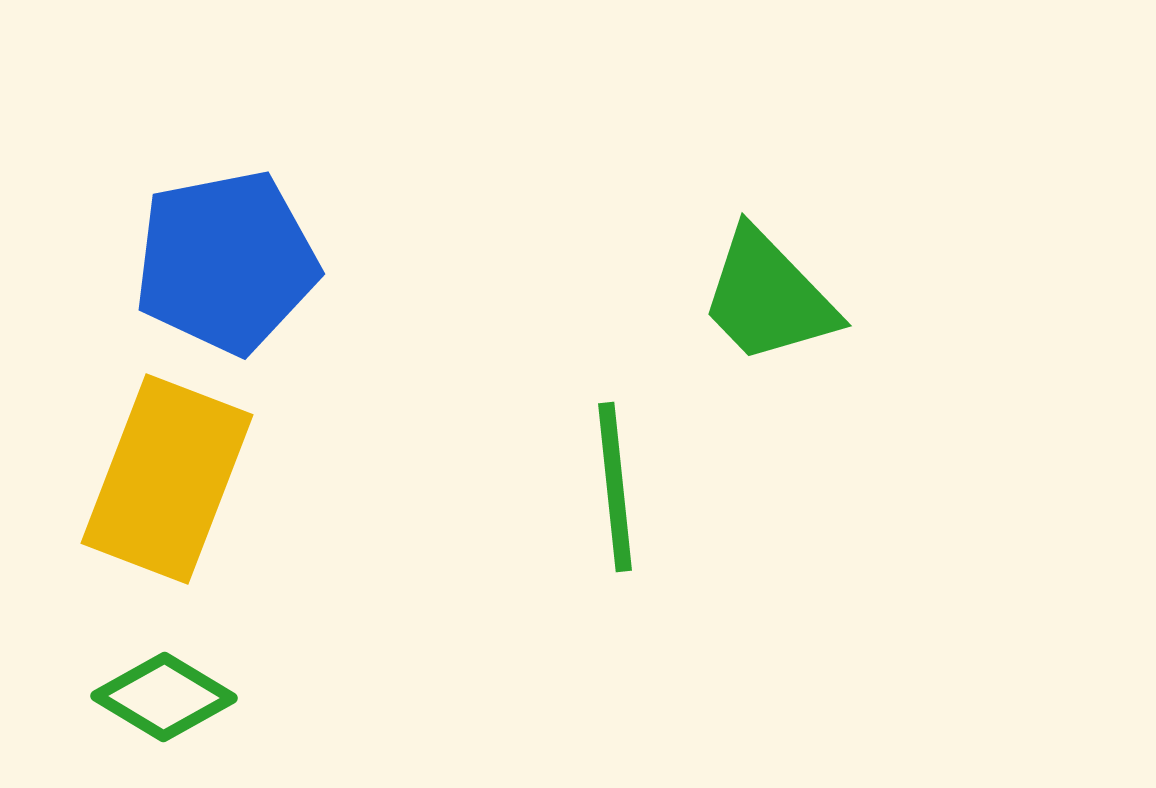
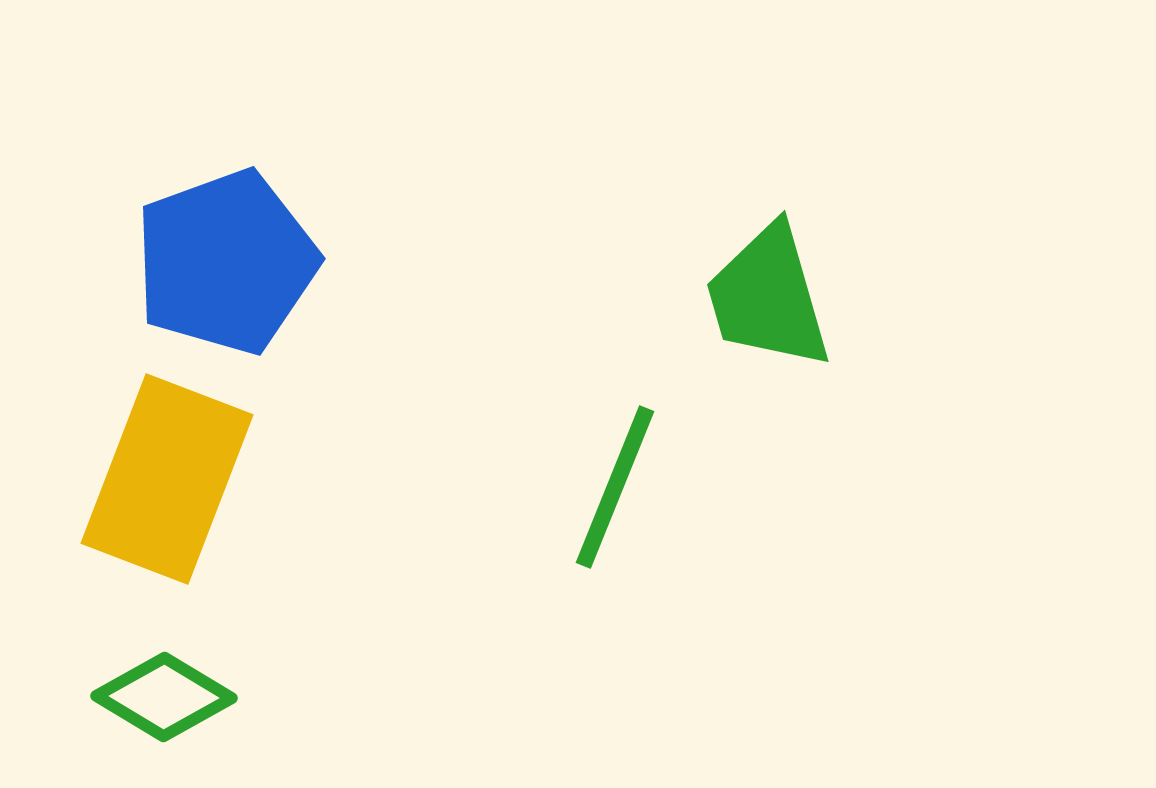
blue pentagon: rotated 9 degrees counterclockwise
green trapezoid: rotated 28 degrees clockwise
green line: rotated 28 degrees clockwise
